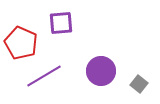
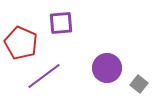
purple circle: moved 6 px right, 3 px up
purple line: rotated 6 degrees counterclockwise
